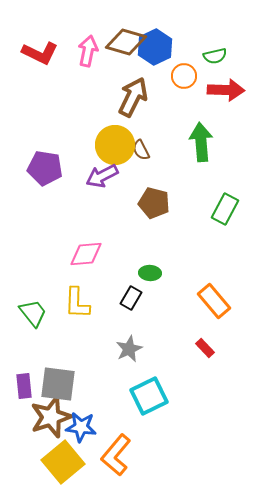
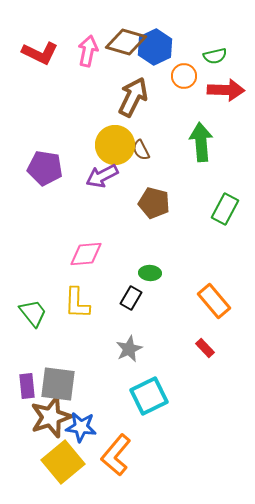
purple rectangle: moved 3 px right
